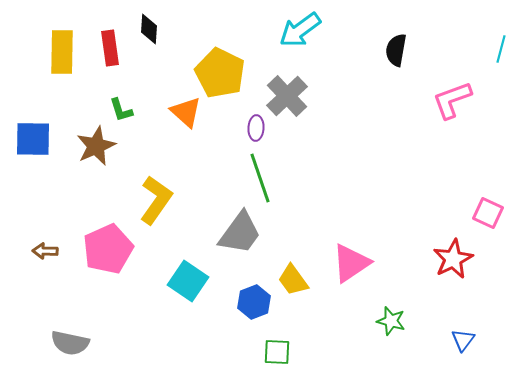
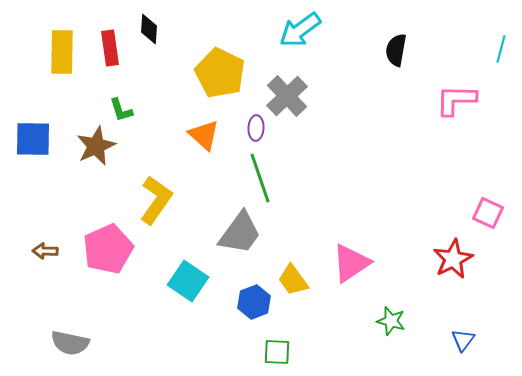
pink L-shape: moved 4 px right; rotated 21 degrees clockwise
orange triangle: moved 18 px right, 23 px down
